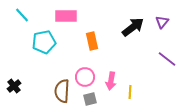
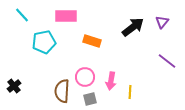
orange rectangle: rotated 60 degrees counterclockwise
purple line: moved 2 px down
